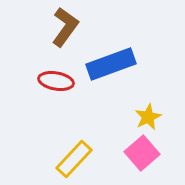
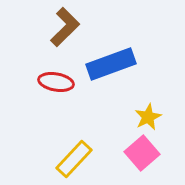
brown L-shape: rotated 9 degrees clockwise
red ellipse: moved 1 px down
